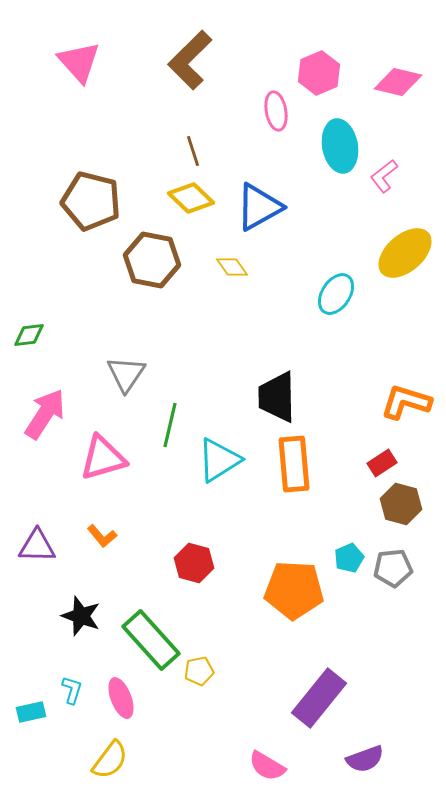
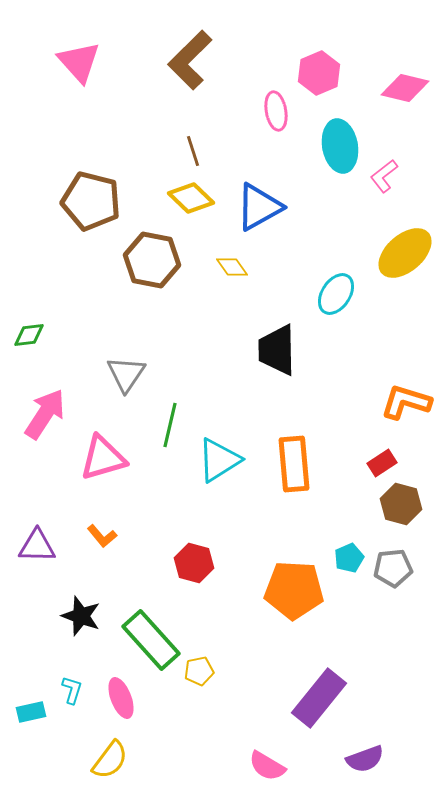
pink diamond at (398, 82): moved 7 px right, 6 px down
black trapezoid at (277, 397): moved 47 px up
